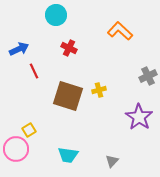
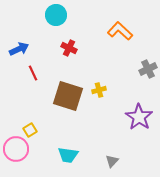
red line: moved 1 px left, 2 px down
gray cross: moved 7 px up
yellow square: moved 1 px right
